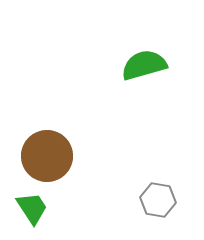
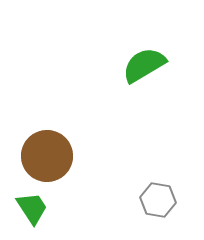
green semicircle: rotated 15 degrees counterclockwise
